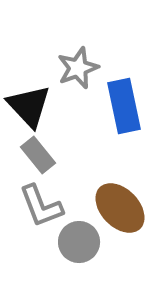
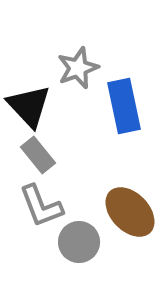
brown ellipse: moved 10 px right, 4 px down
